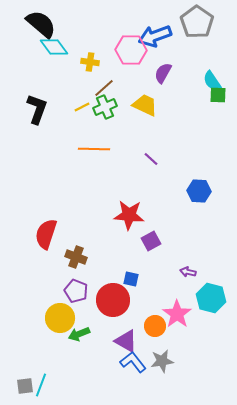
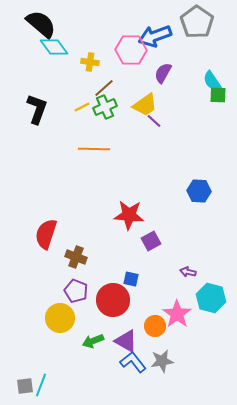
yellow trapezoid: rotated 120 degrees clockwise
purple line: moved 3 px right, 38 px up
green arrow: moved 14 px right, 7 px down
